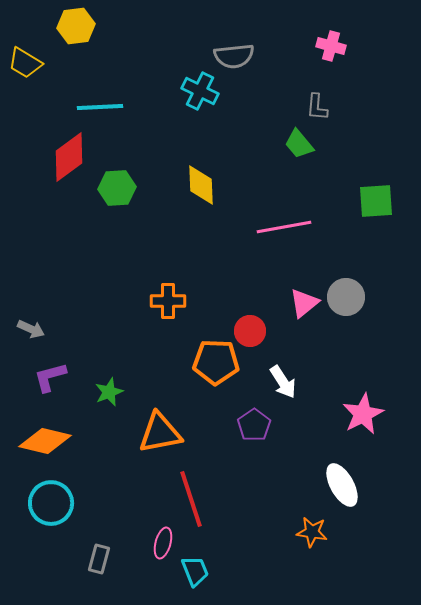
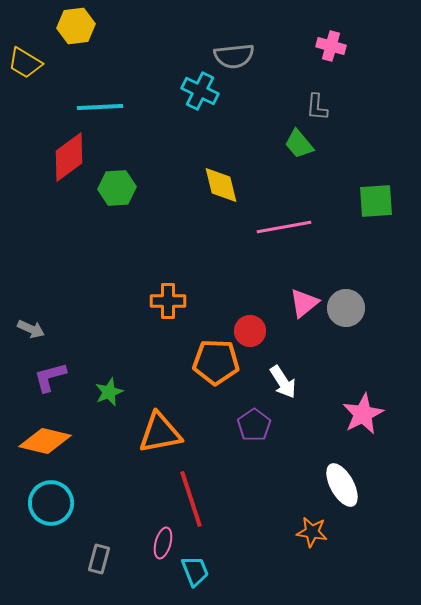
yellow diamond: moved 20 px right; rotated 12 degrees counterclockwise
gray circle: moved 11 px down
